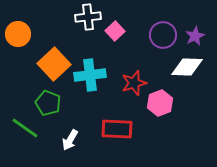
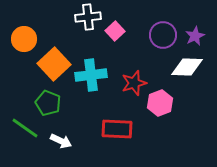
orange circle: moved 6 px right, 5 px down
cyan cross: moved 1 px right
white arrow: moved 9 px left, 1 px down; rotated 95 degrees counterclockwise
